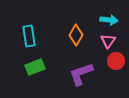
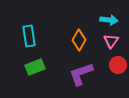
orange diamond: moved 3 px right, 5 px down
pink triangle: moved 3 px right
red circle: moved 2 px right, 4 px down
